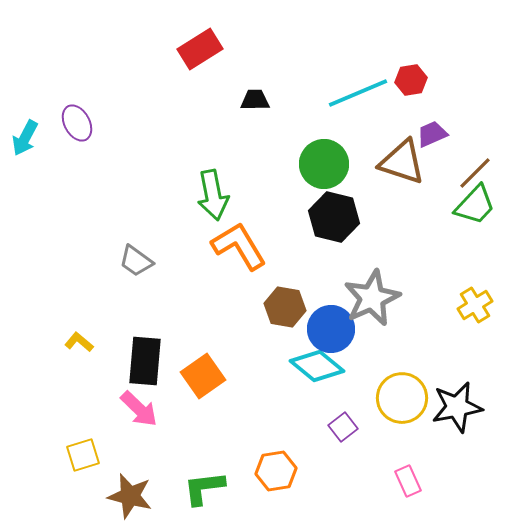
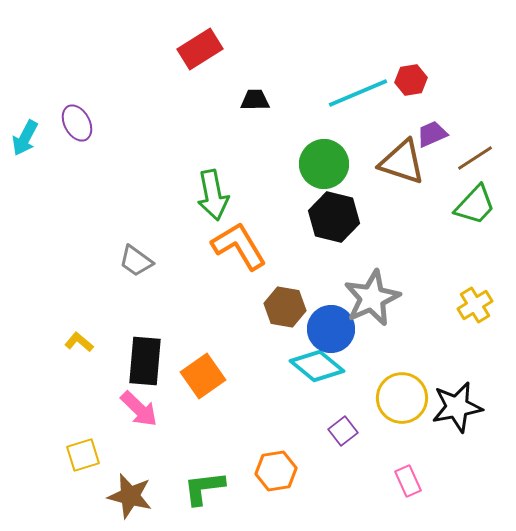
brown line: moved 15 px up; rotated 12 degrees clockwise
purple square: moved 4 px down
